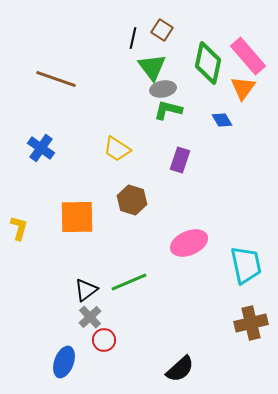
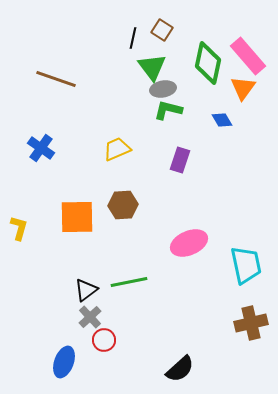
yellow trapezoid: rotated 124 degrees clockwise
brown hexagon: moved 9 px left, 5 px down; rotated 20 degrees counterclockwise
green line: rotated 12 degrees clockwise
